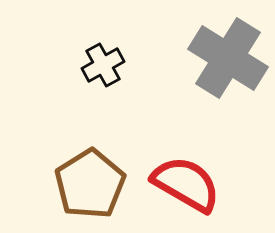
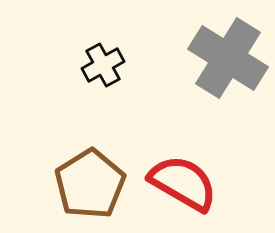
red semicircle: moved 3 px left, 1 px up
